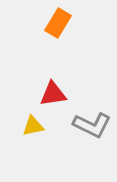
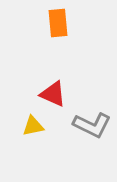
orange rectangle: rotated 36 degrees counterclockwise
red triangle: rotated 32 degrees clockwise
